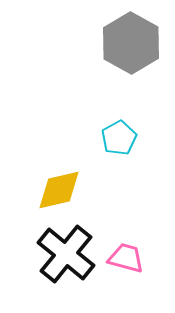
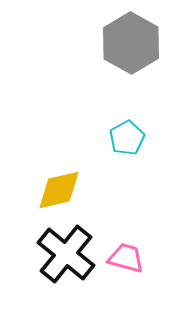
cyan pentagon: moved 8 px right
